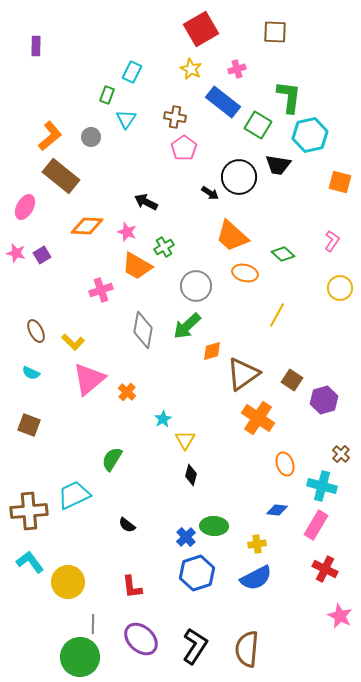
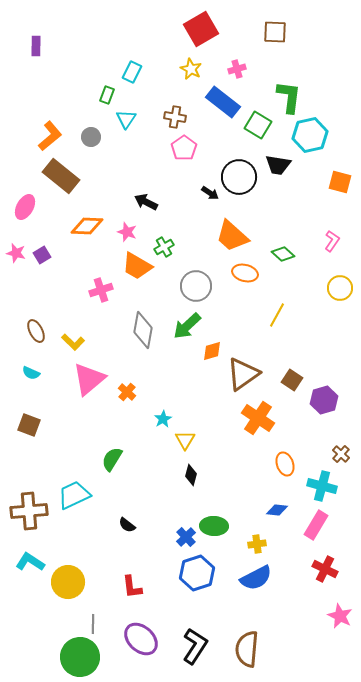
cyan L-shape at (30, 562): rotated 20 degrees counterclockwise
